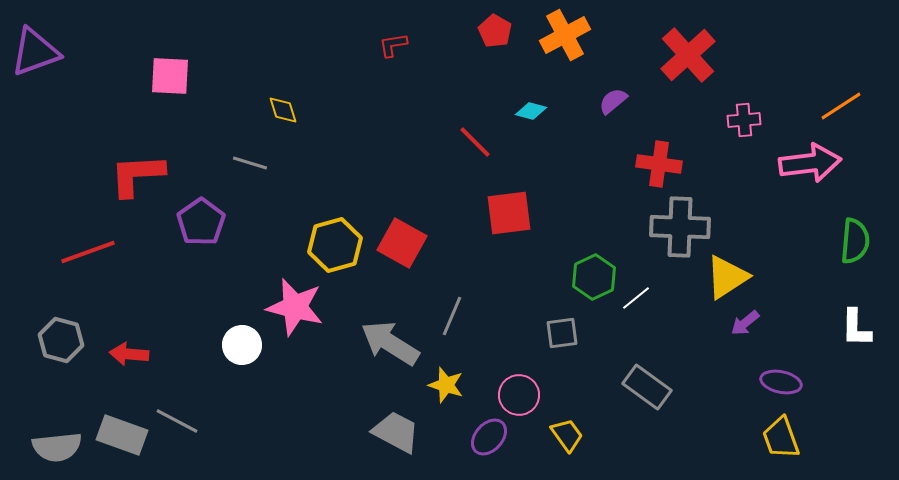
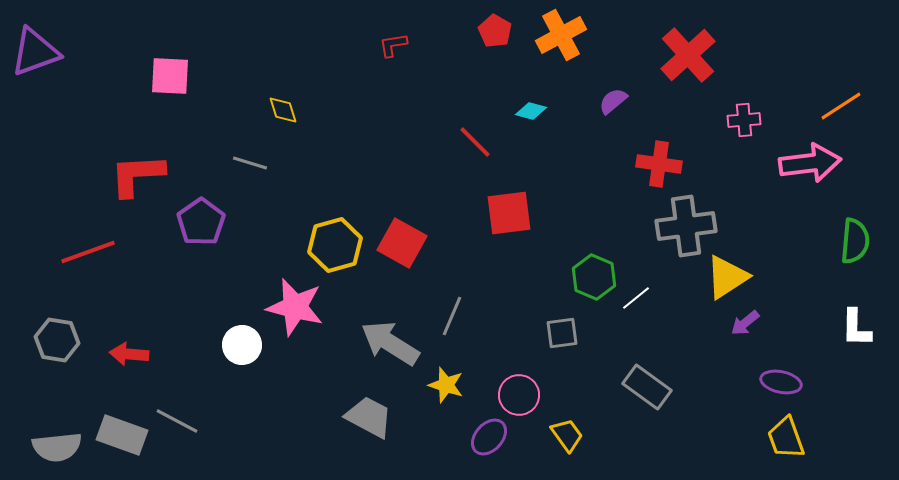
orange cross at (565, 35): moved 4 px left
gray cross at (680, 227): moved 6 px right, 1 px up; rotated 10 degrees counterclockwise
green hexagon at (594, 277): rotated 12 degrees counterclockwise
gray hexagon at (61, 340): moved 4 px left; rotated 6 degrees counterclockwise
gray trapezoid at (396, 432): moved 27 px left, 15 px up
yellow trapezoid at (781, 438): moved 5 px right
